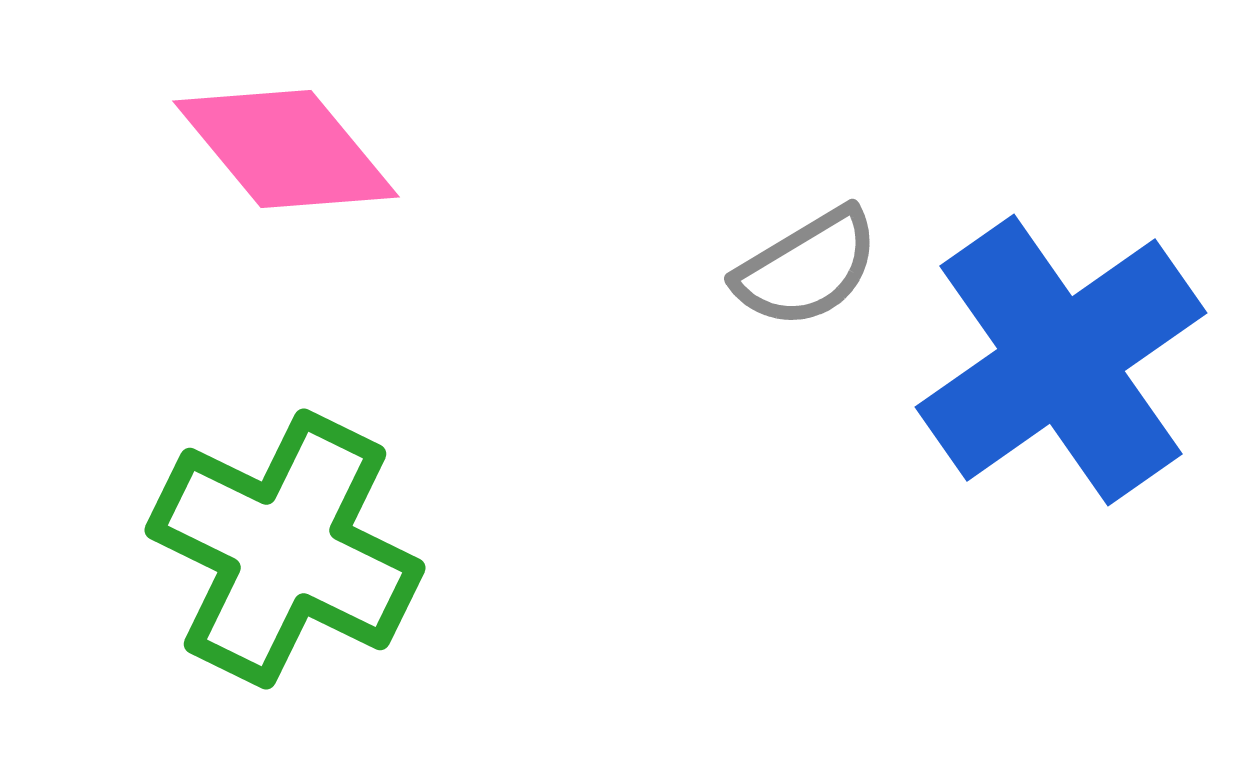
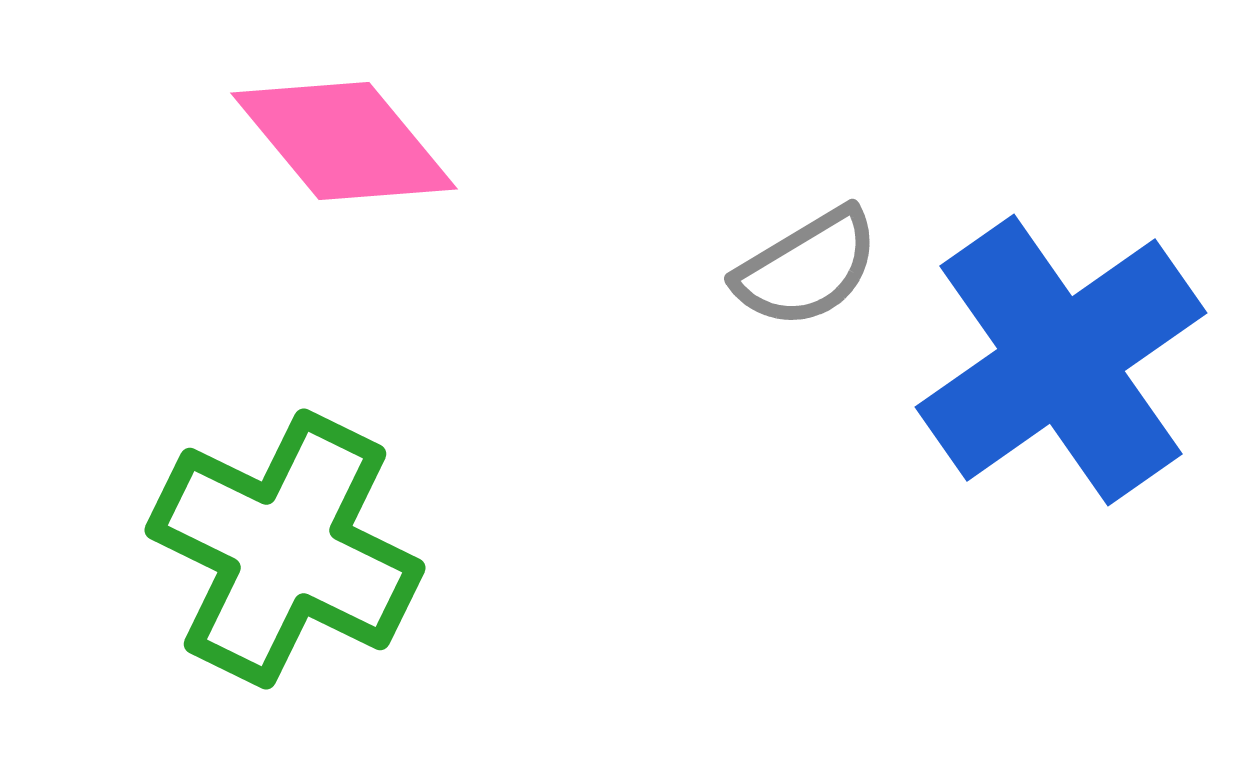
pink diamond: moved 58 px right, 8 px up
